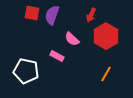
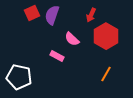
red square: rotated 35 degrees counterclockwise
white pentagon: moved 7 px left, 6 px down
